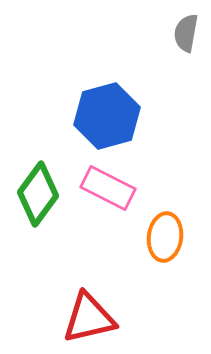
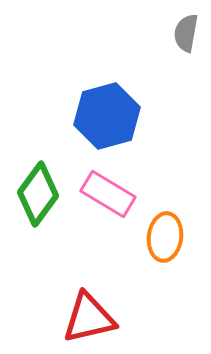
pink rectangle: moved 6 px down; rotated 4 degrees clockwise
